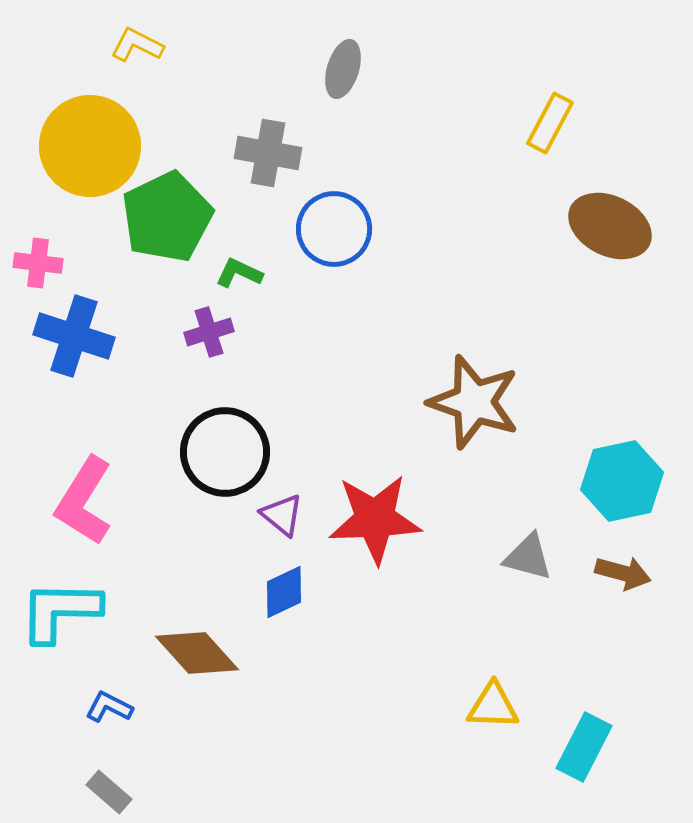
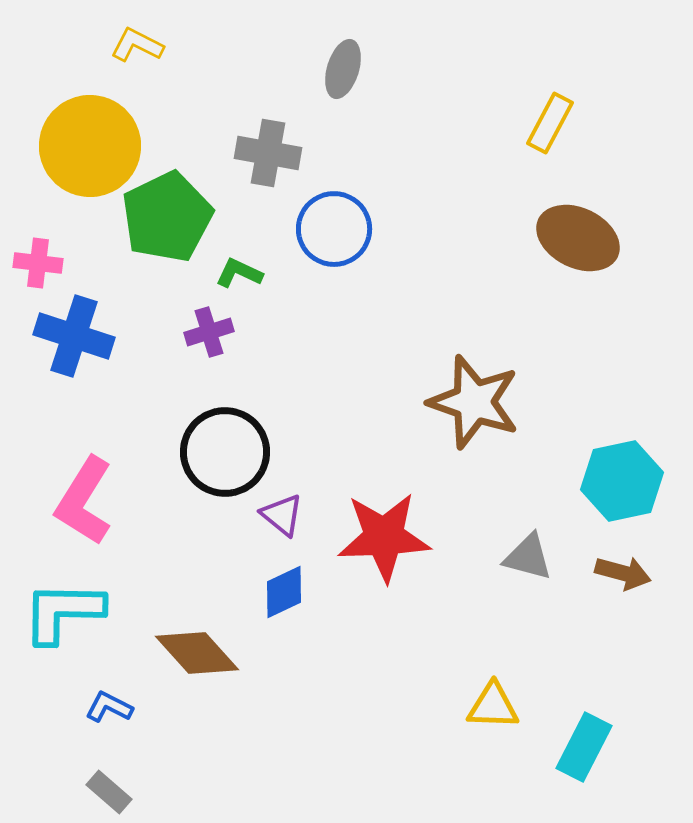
brown ellipse: moved 32 px left, 12 px down
red star: moved 9 px right, 18 px down
cyan L-shape: moved 3 px right, 1 px down
